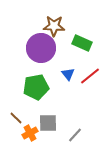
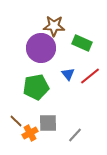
brown line: moved 3 px down
